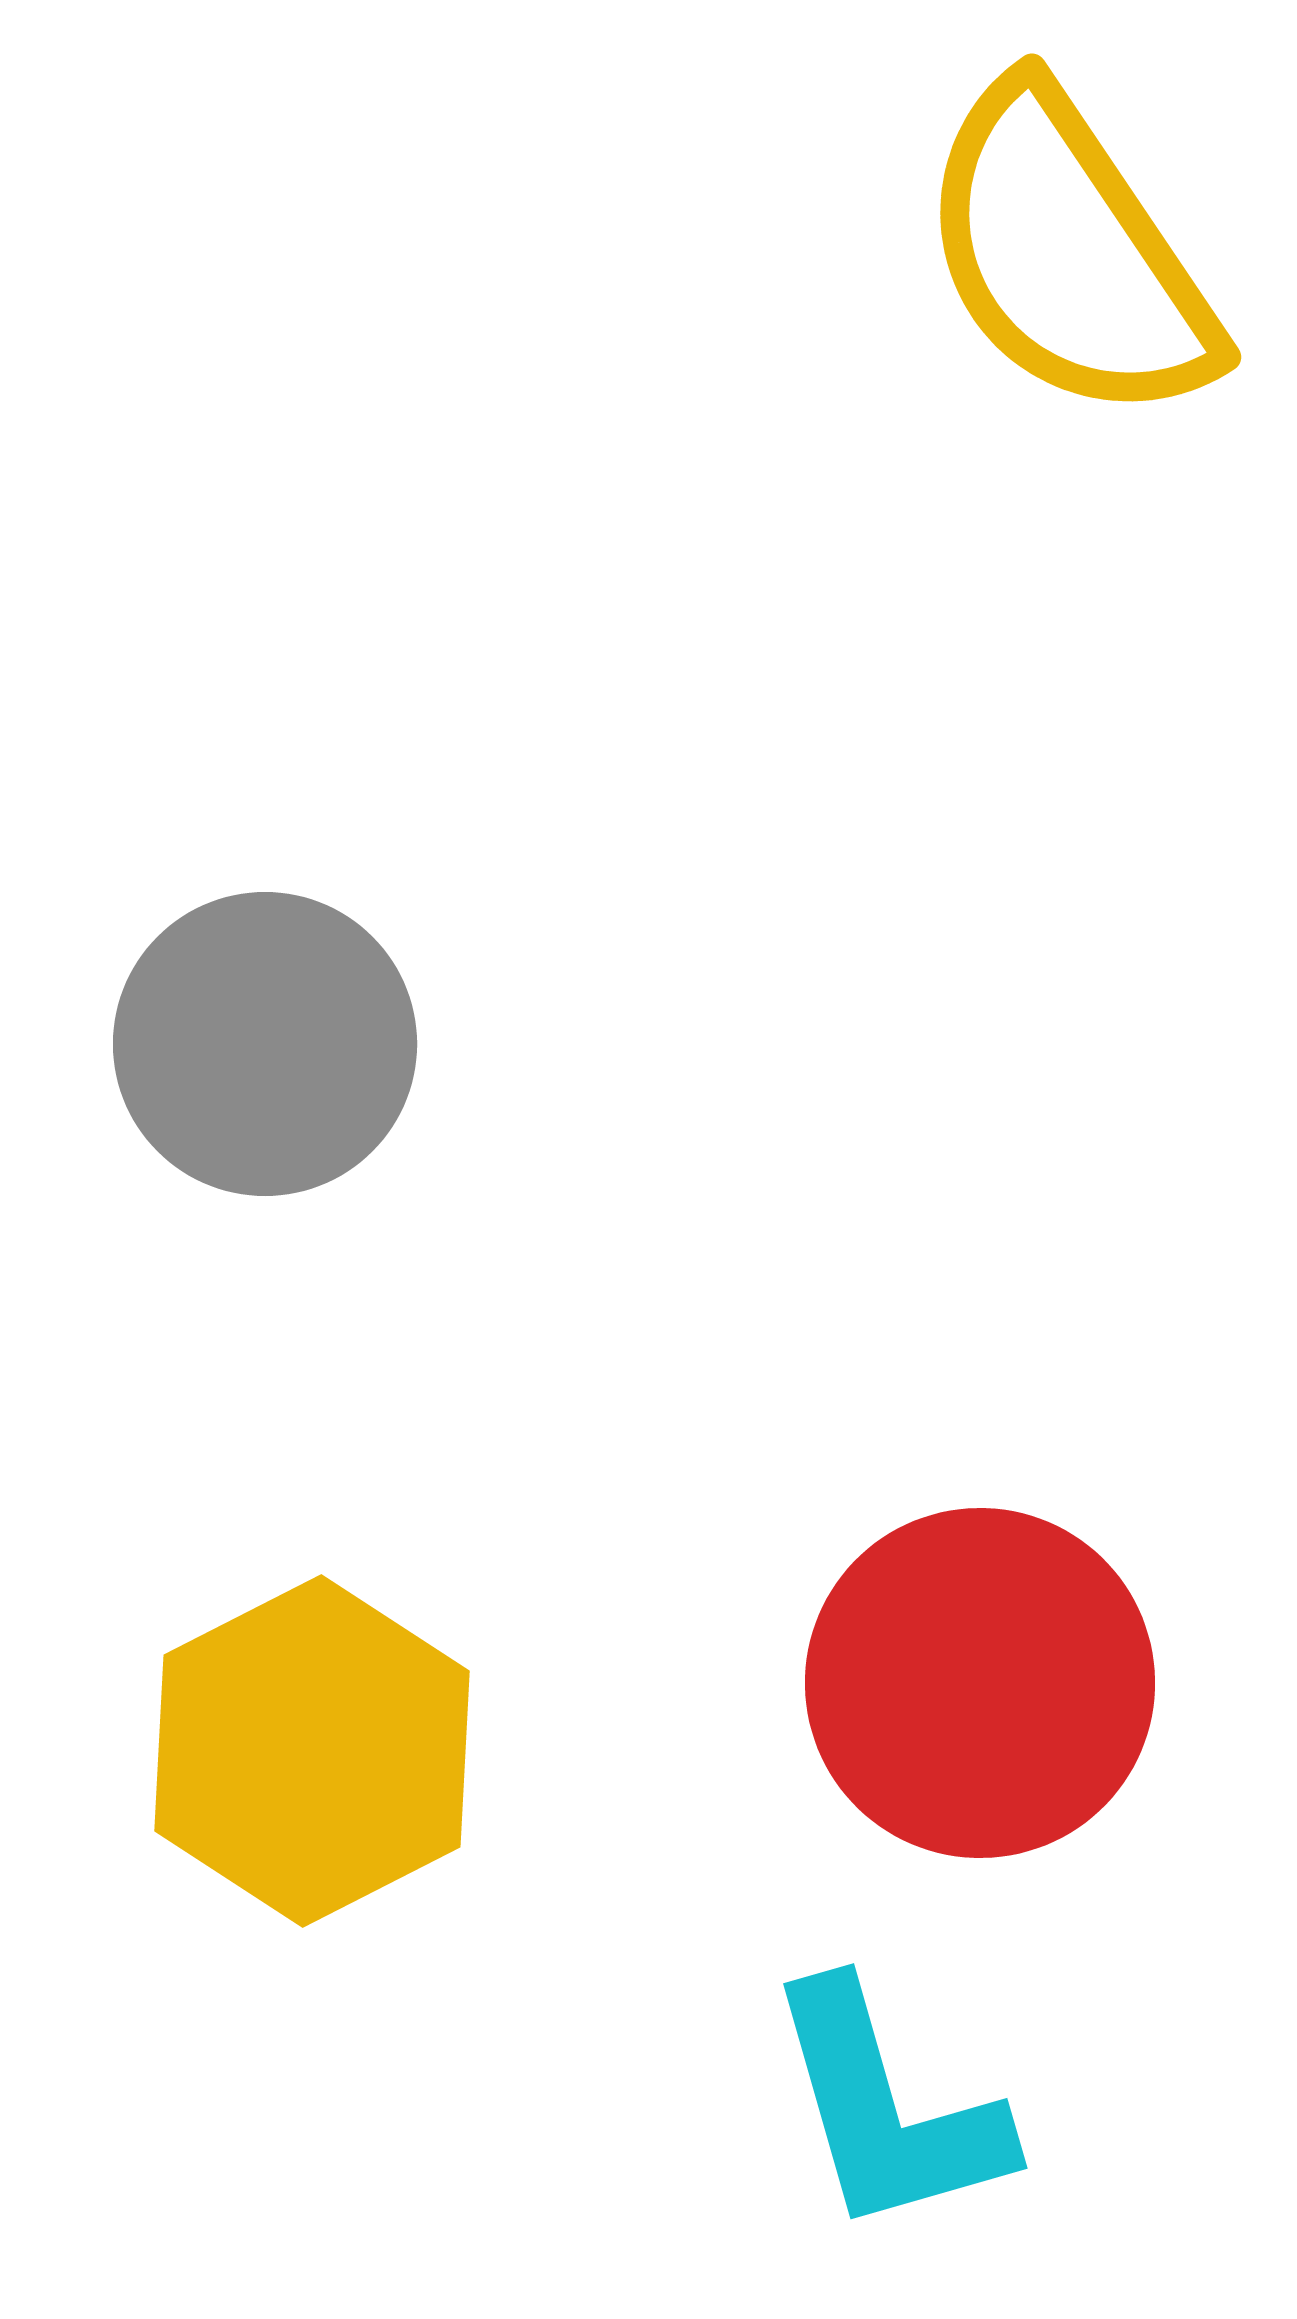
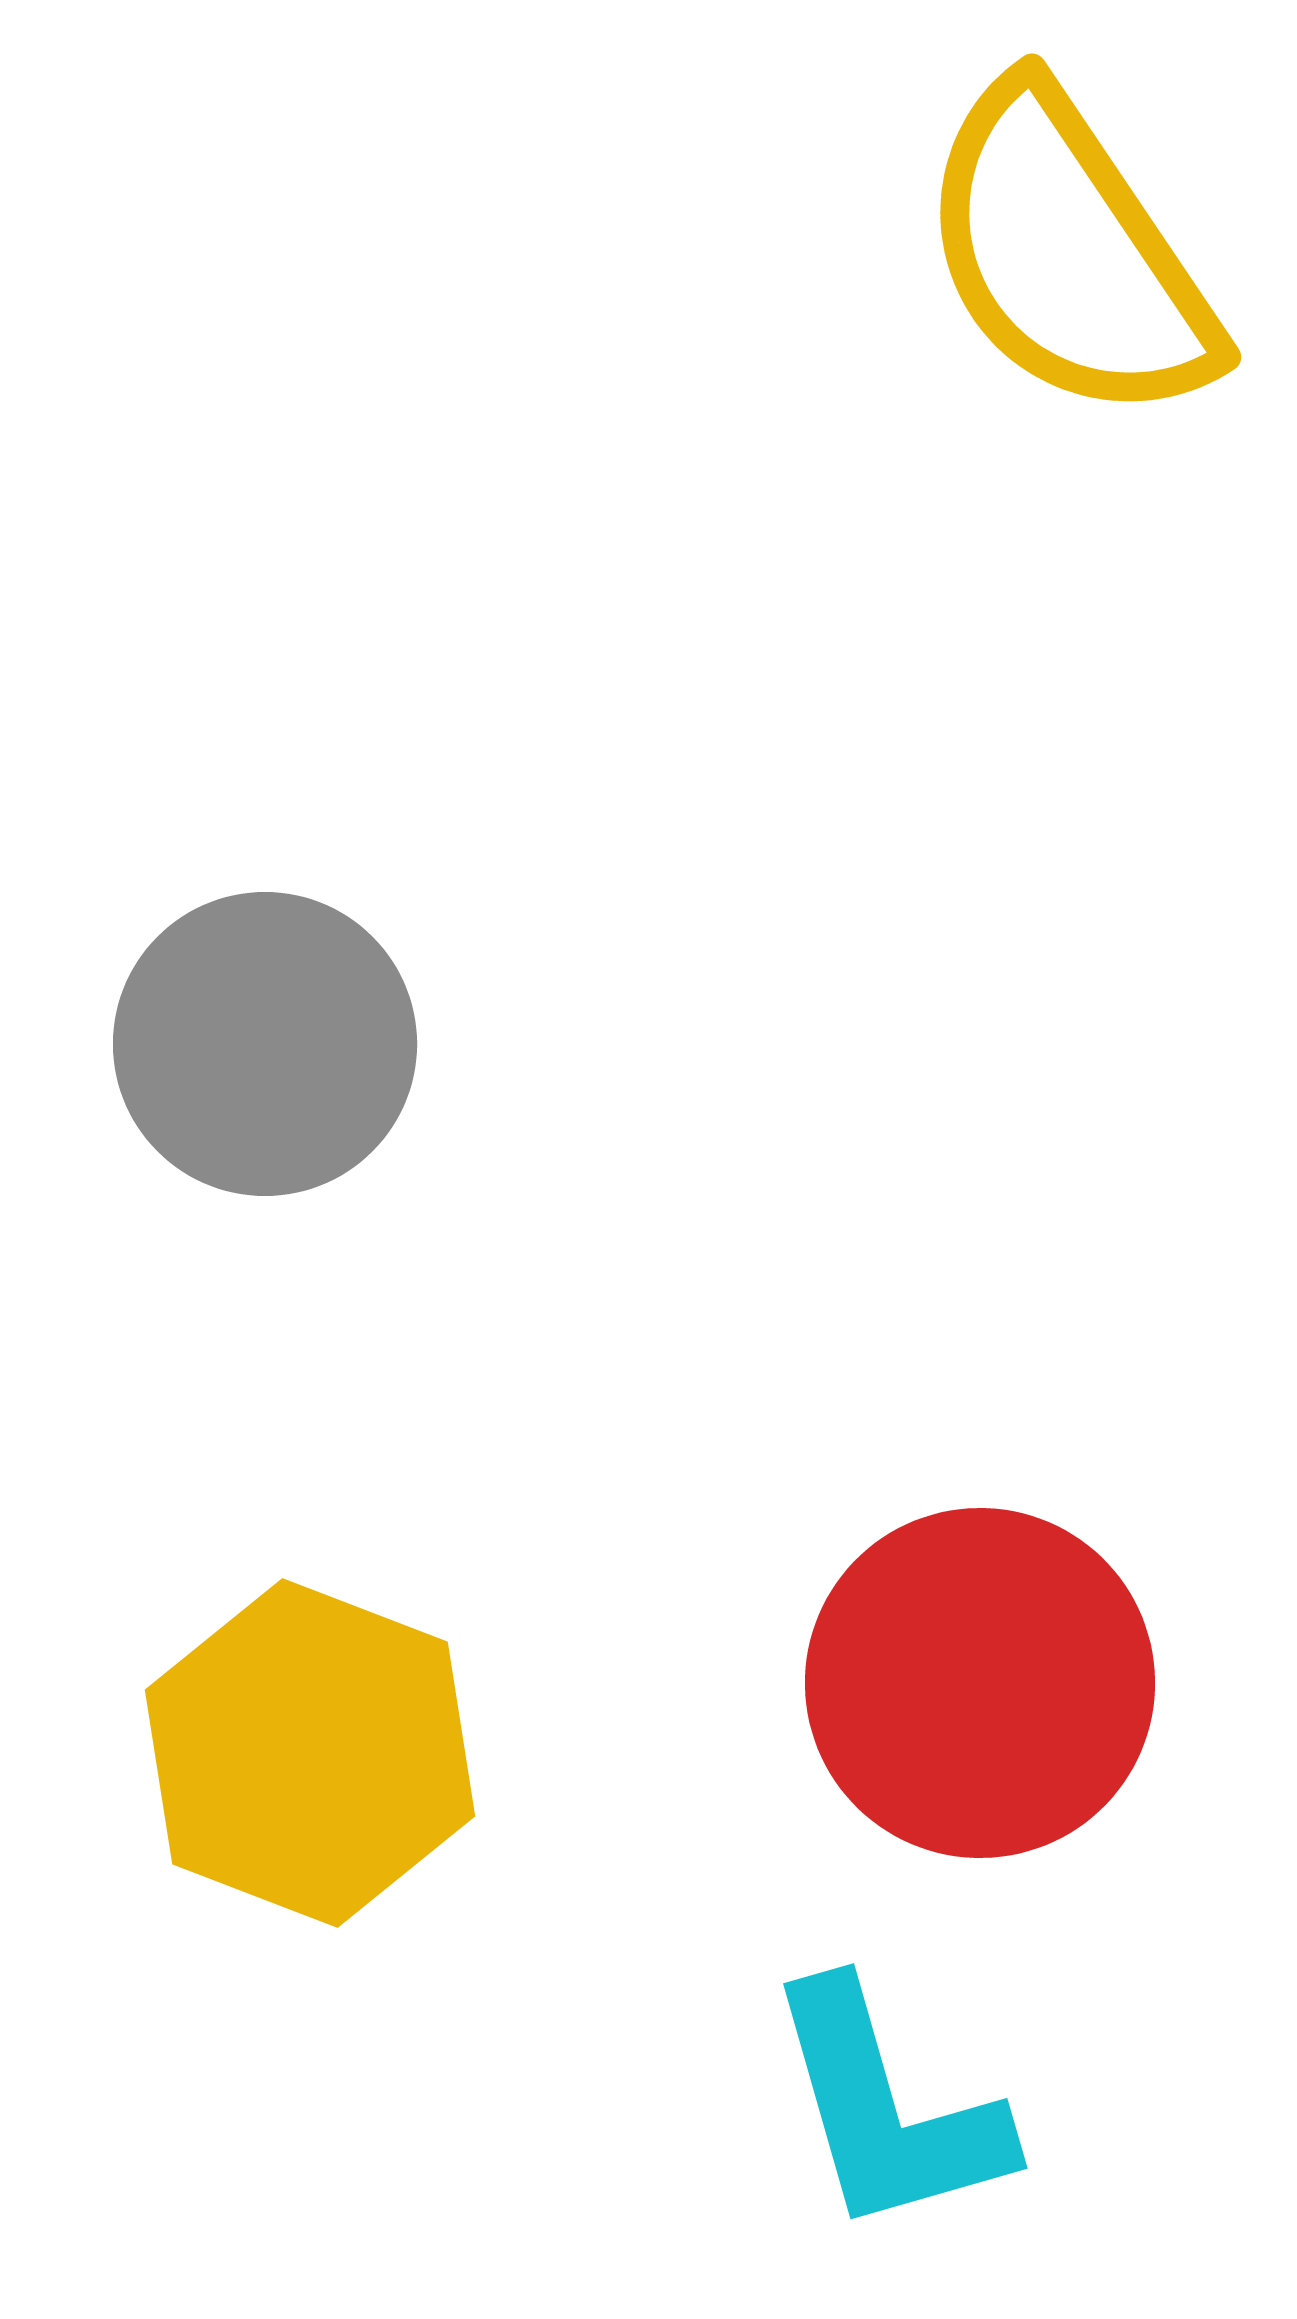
yellow hexagon: moved 2 px left, 2 px down; rotated 12 degrees counterclockwise
